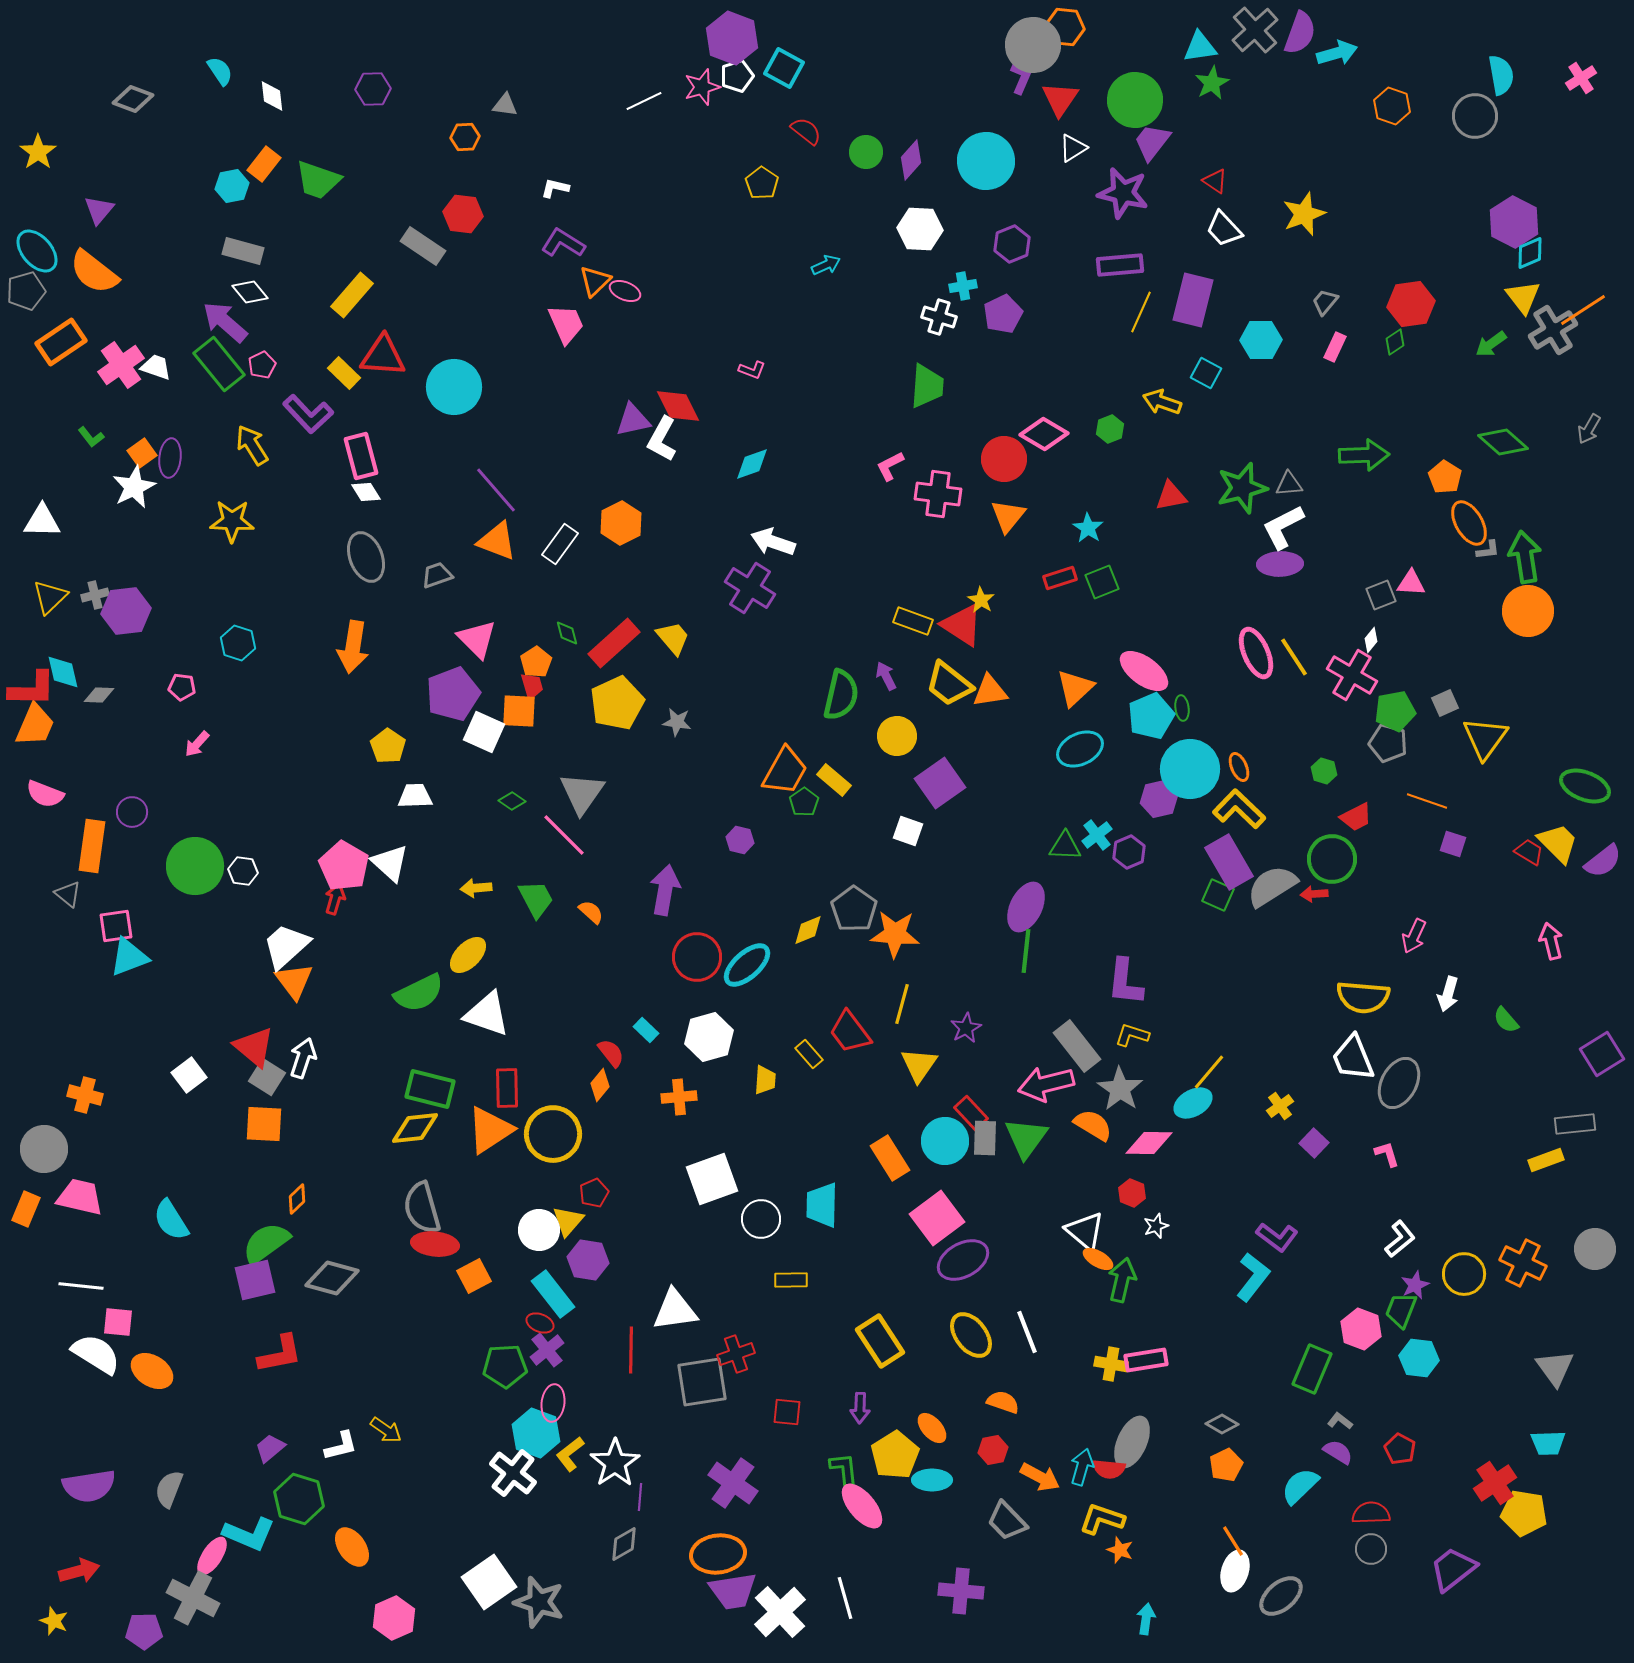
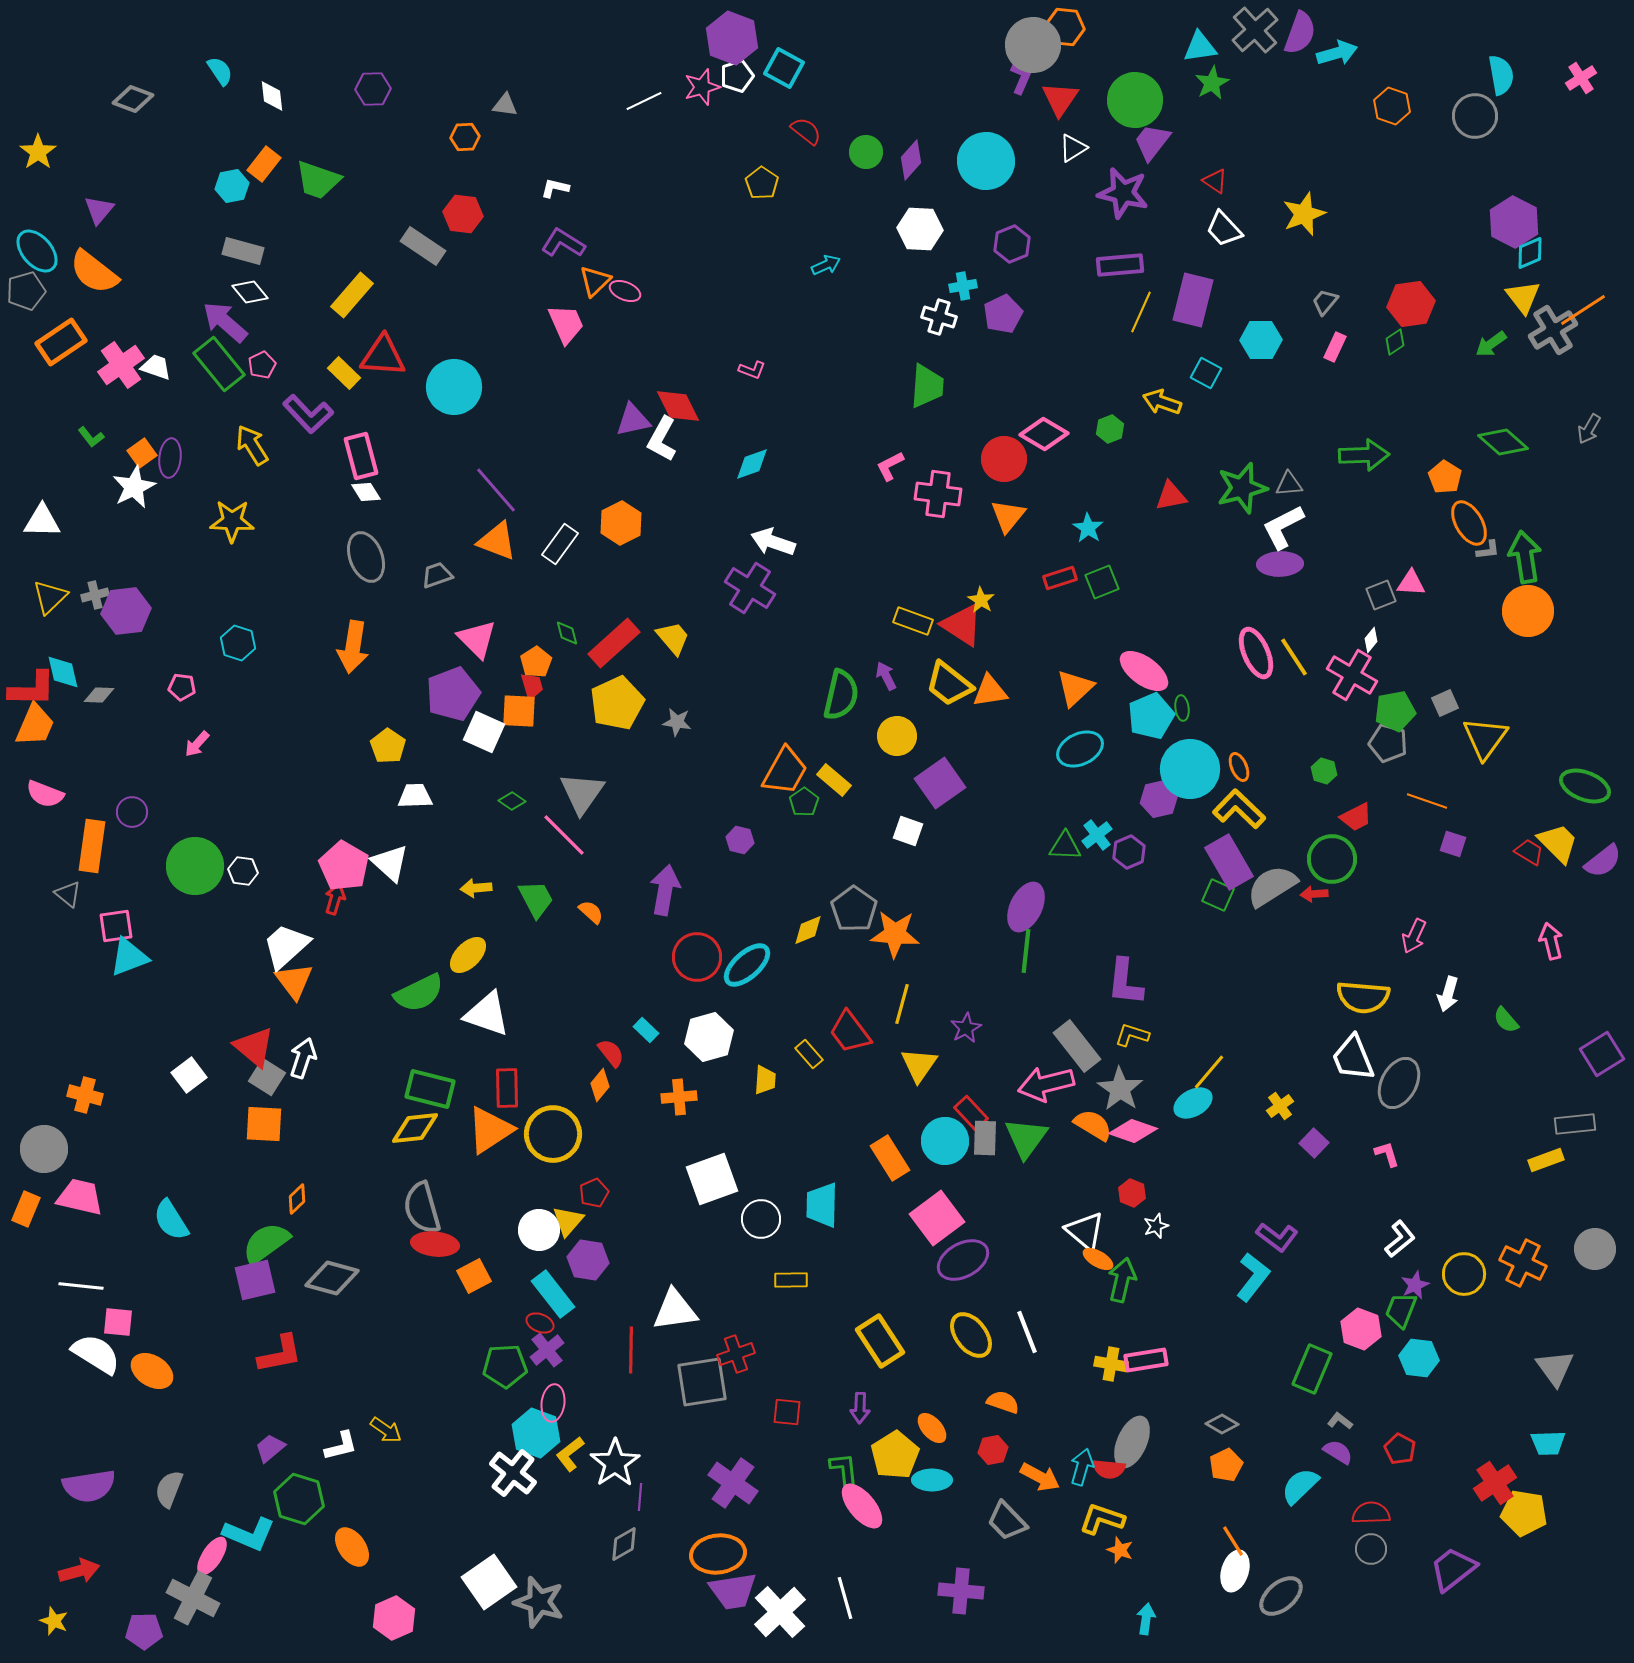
pink diamond at (1149, 1143): moved 16 px left, 12 px up; rotated 18 degrees clockwise
